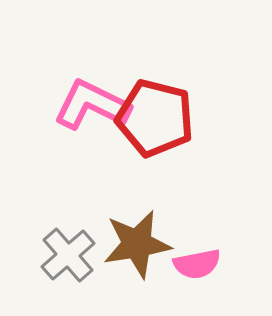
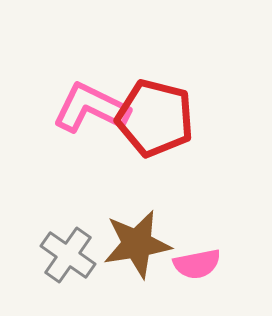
pink L-shape: moved 1 px left, 3 px down
gray cross: rotated 14 degrees counterclockwise
